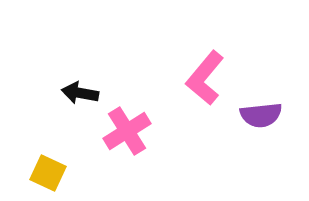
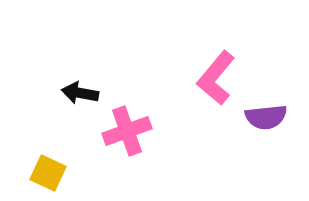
pink L-shape: moved 11 px right
purple semicircle: moved 5 px right, 2 px down
pink cross: rotated 12 degrees clockwise
